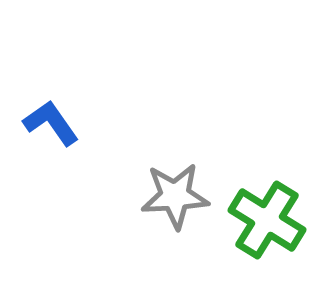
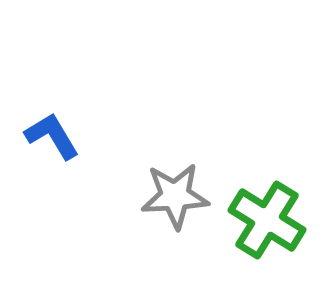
blue L-shape: moved 1 px right, 13 px down; rotated 4 degrees clockwise
